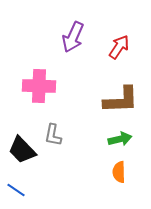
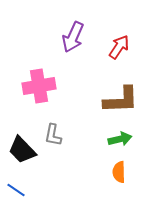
pink cross: rotated 12 degrees counterclockwise
